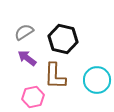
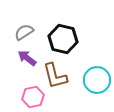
brown L-shape: rotated 16 degrees counterclockwise
